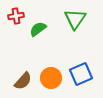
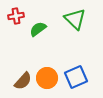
green triangle: rotated 20 degrees counterclockwise
blue square: moved 5 px left, 3 px down
orange circle: moved 4 px left
